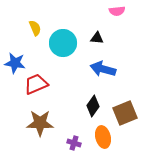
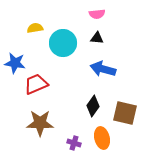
pink semicircle: moved 20 px left, 3 px down
yellow semicircle: rotated 77 degrees counterclockwise
brown square: rotated 35 degrees clockwise
orange ellipse: moved 1 px left, 1 px down
